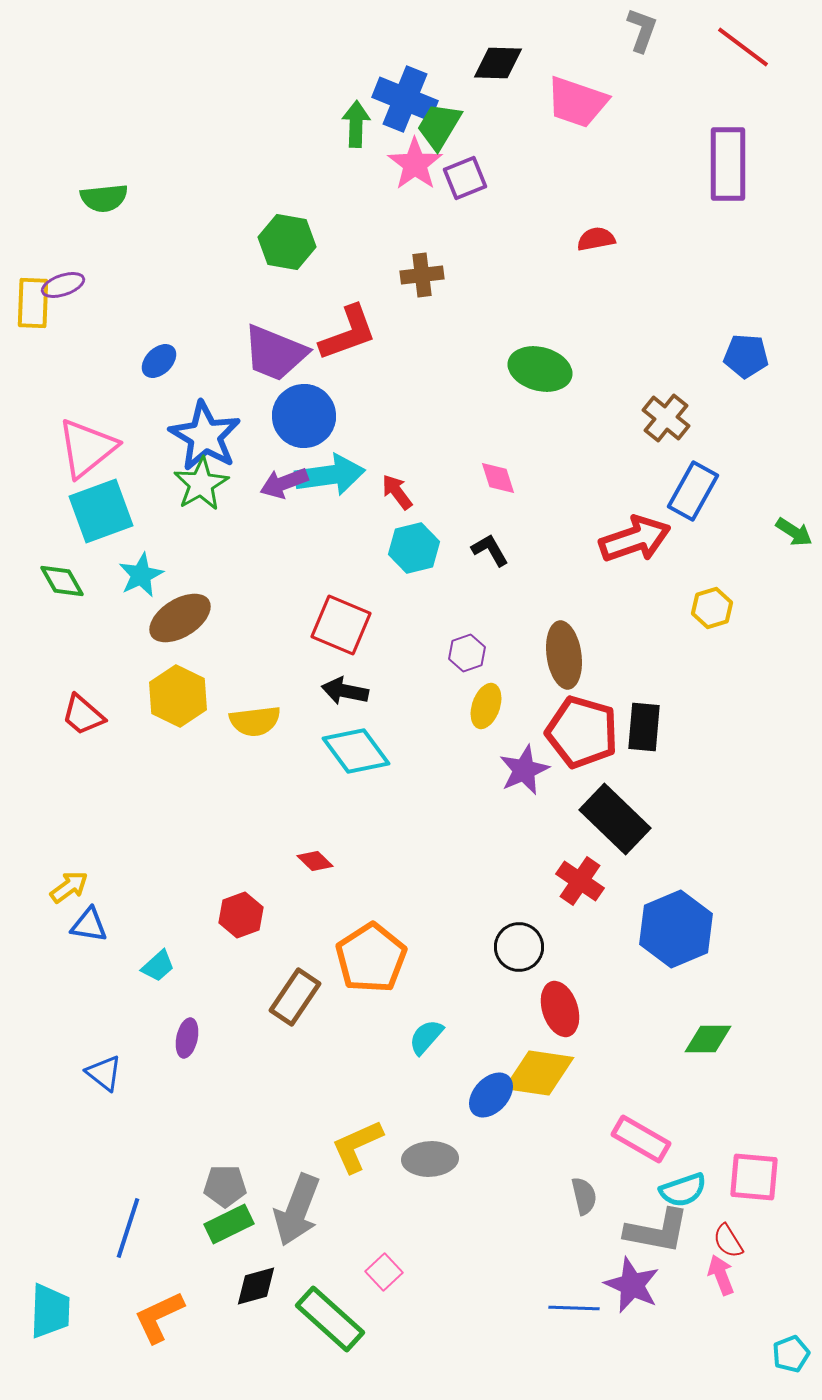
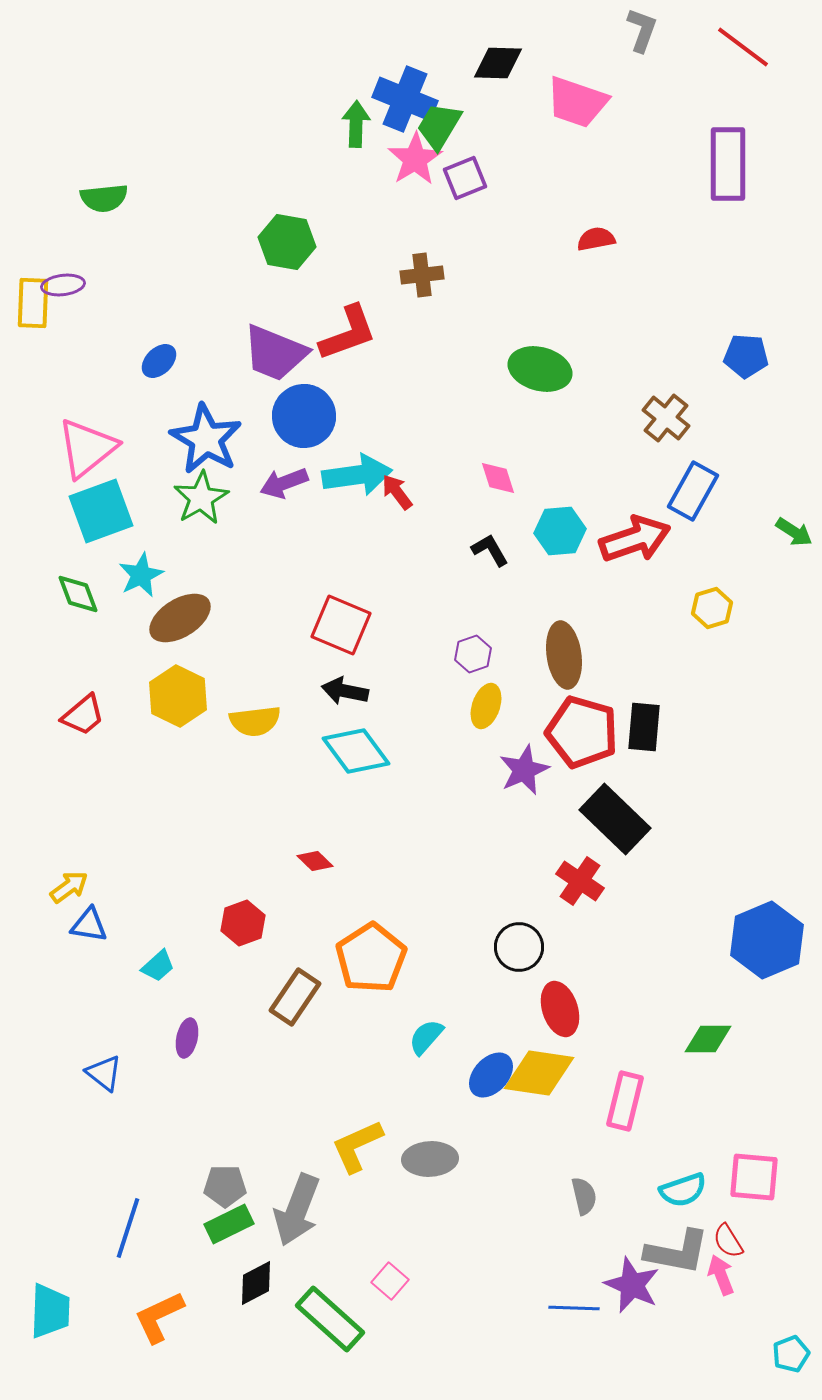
pink star at (415, 164): moved 5 px up; rotated 4 degrees clockwise
purple ellipse at (63, 285): rotated 12 degrees clockwise
blue star at (205, 436): moved 1 px right, 3 px down
cyan arrow at (330, 475): moved 27 px right
green star at (201, 484): moved 14 px down
cyan hexagon at (414, 548): moved 146 px right, 17 px up; rotated 9 degrees clockwise
green diamond at (62, 581): moved 16 px right, 13 px down; rotated 9 degrees clockwise
purple hexagon at (467, 653): moved 6 px right, 1 px down
red trapezoid at (83, 715): rotated 81 degrees counterclockwise
red hexagon at (241, 915): moved 2 px right, 8 px down
blue hexagon at (676, 929): moved 91 px right, 11 px down
blue ellipse at (491, 1095): moved 20 px up
pink rectangle at (641, 1139): moved 16 px left, 38 px up; rotated 74 degrees clockwise
gray L-shape at (657, 1231): moved 20 px right, 21 px down
pink square at (384, 1272): moved 6 px right, 9 px down; rotated 6 degrees counterclockwise
black diamond at (256, 1286): moved 3 px up; rotated 12 degrees counterclockwise
